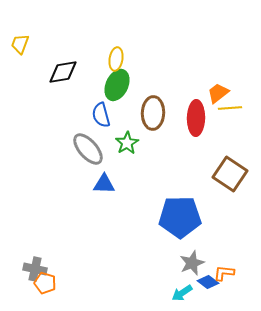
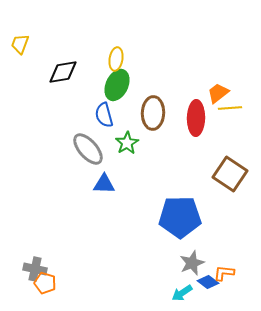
blue semicircle: moved 3 px right
